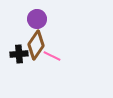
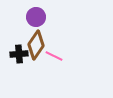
purple circle: moved 1 px left, 2 px up
pink line: moved 2 px right
